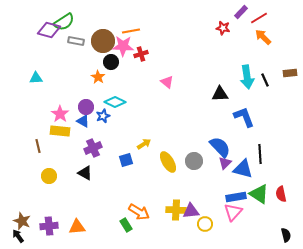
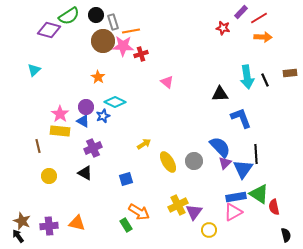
green semicircle at (64, 22): moved 5 px right, 6 px up
orange arrow at (263, 37): rotated 138 degrees clockwise
gray rectangle at (76, 41): moved 37 px right, 19 px up; rotated 63 degrees clockwise
black circle at (111, 62): moved 15 px left, 47 px up
cyan triangle at (36, 78): moved 2 px left, 8 px up; rotated 40 degrees counterclockwise
blue L-shape at (244, 117): moved 3 px left, 1 px down
black line at (260, 154): moved 4 px left
blue square at (126, 160): moved 19 px down
blue triangle at (243, 169): rotated 50 degrees clockwise
red semicircle at (281, 194): moved 7 px left, 13 px down
yellow cross at (176, 210): moved 2 px right, 5 px up; rotated 30 degrees counterclockwise
purple triangle at (191, 211): moved 3 px right, 1 px down; rotated 48 degrees counterclockwise
pink triangle at (233, 212): rotated 18 degrees clockwise
yellow circle at (205, 224): moved 4 px right, 6 px down
orange triangle at (77, 227): moved 4 px up; rotated 18 degrees clockwise
